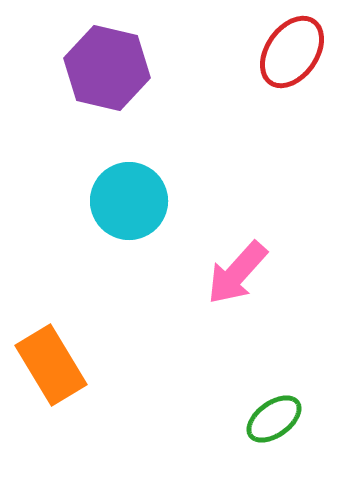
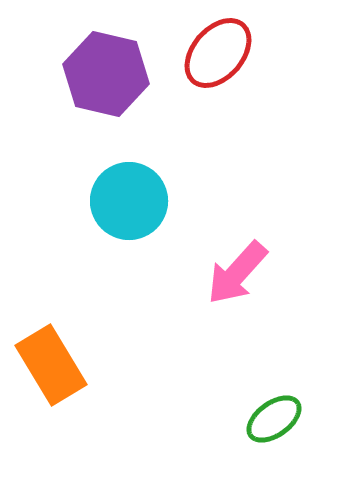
red ellipse: moved 74 px left, 1 px down; rotated 6 degrees clockwise
purple hexagon: moved 1 px left, 6 px down
